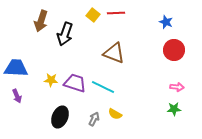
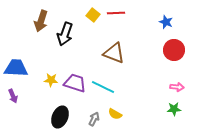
purple arrow: moved 4 px left
